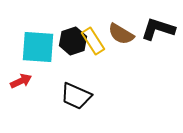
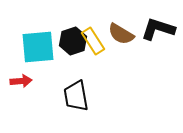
cyan square: rotated 9 degrees counterclockwise
red arrow: rotated 20 degrees clockwise
black trapezoid: rotated 56 degrees clockwise
